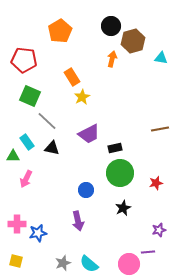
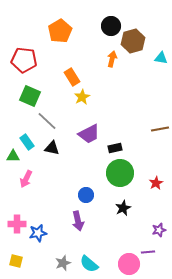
red star: rotated 16 degrees counterclockwise
blue circle: moved 5 px down
